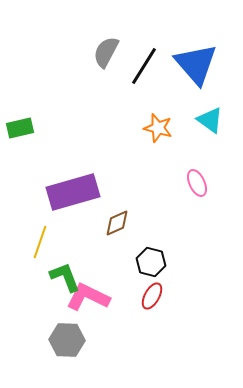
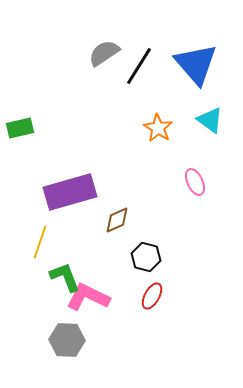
gray semicircle: moved 2 px left, 1 px down; rotated 28 degrees clockwise
black line: moved 5 px left
orange star: rotated 16 degrees clockwise
pink ellipse: moved 2 px left, 1 px up
purple rectangle: moved 3 px left
brown diamond: moved 3 px up
black hexagon: moved 5 px left, 5 px up
